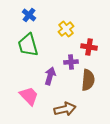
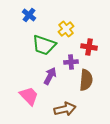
green trapezoid: moved 16 px right; rotated 55 degrees counterclockwise
purple arrow: rotated 12 degrees clockwise
brown semicircle: moved 2 px left
